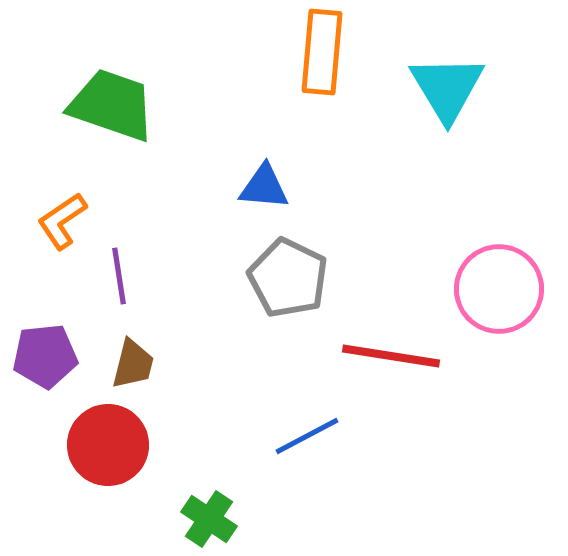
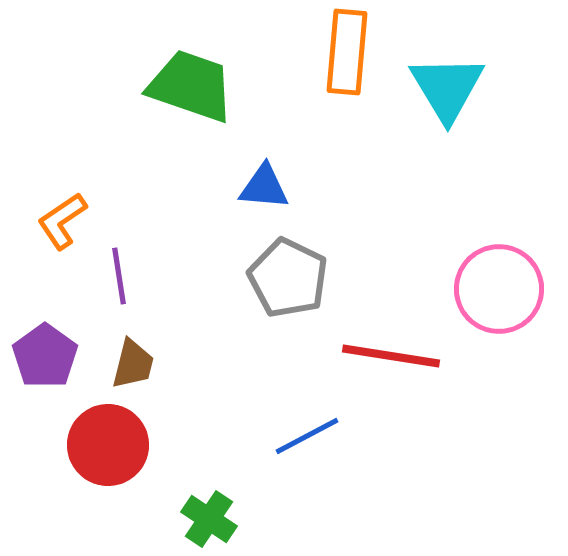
orange rectangle: moved 25 px right
green trapezoid: moved 79 px right, 19 px up
purple pentagon: rotated 30 degrees counterclockwise
